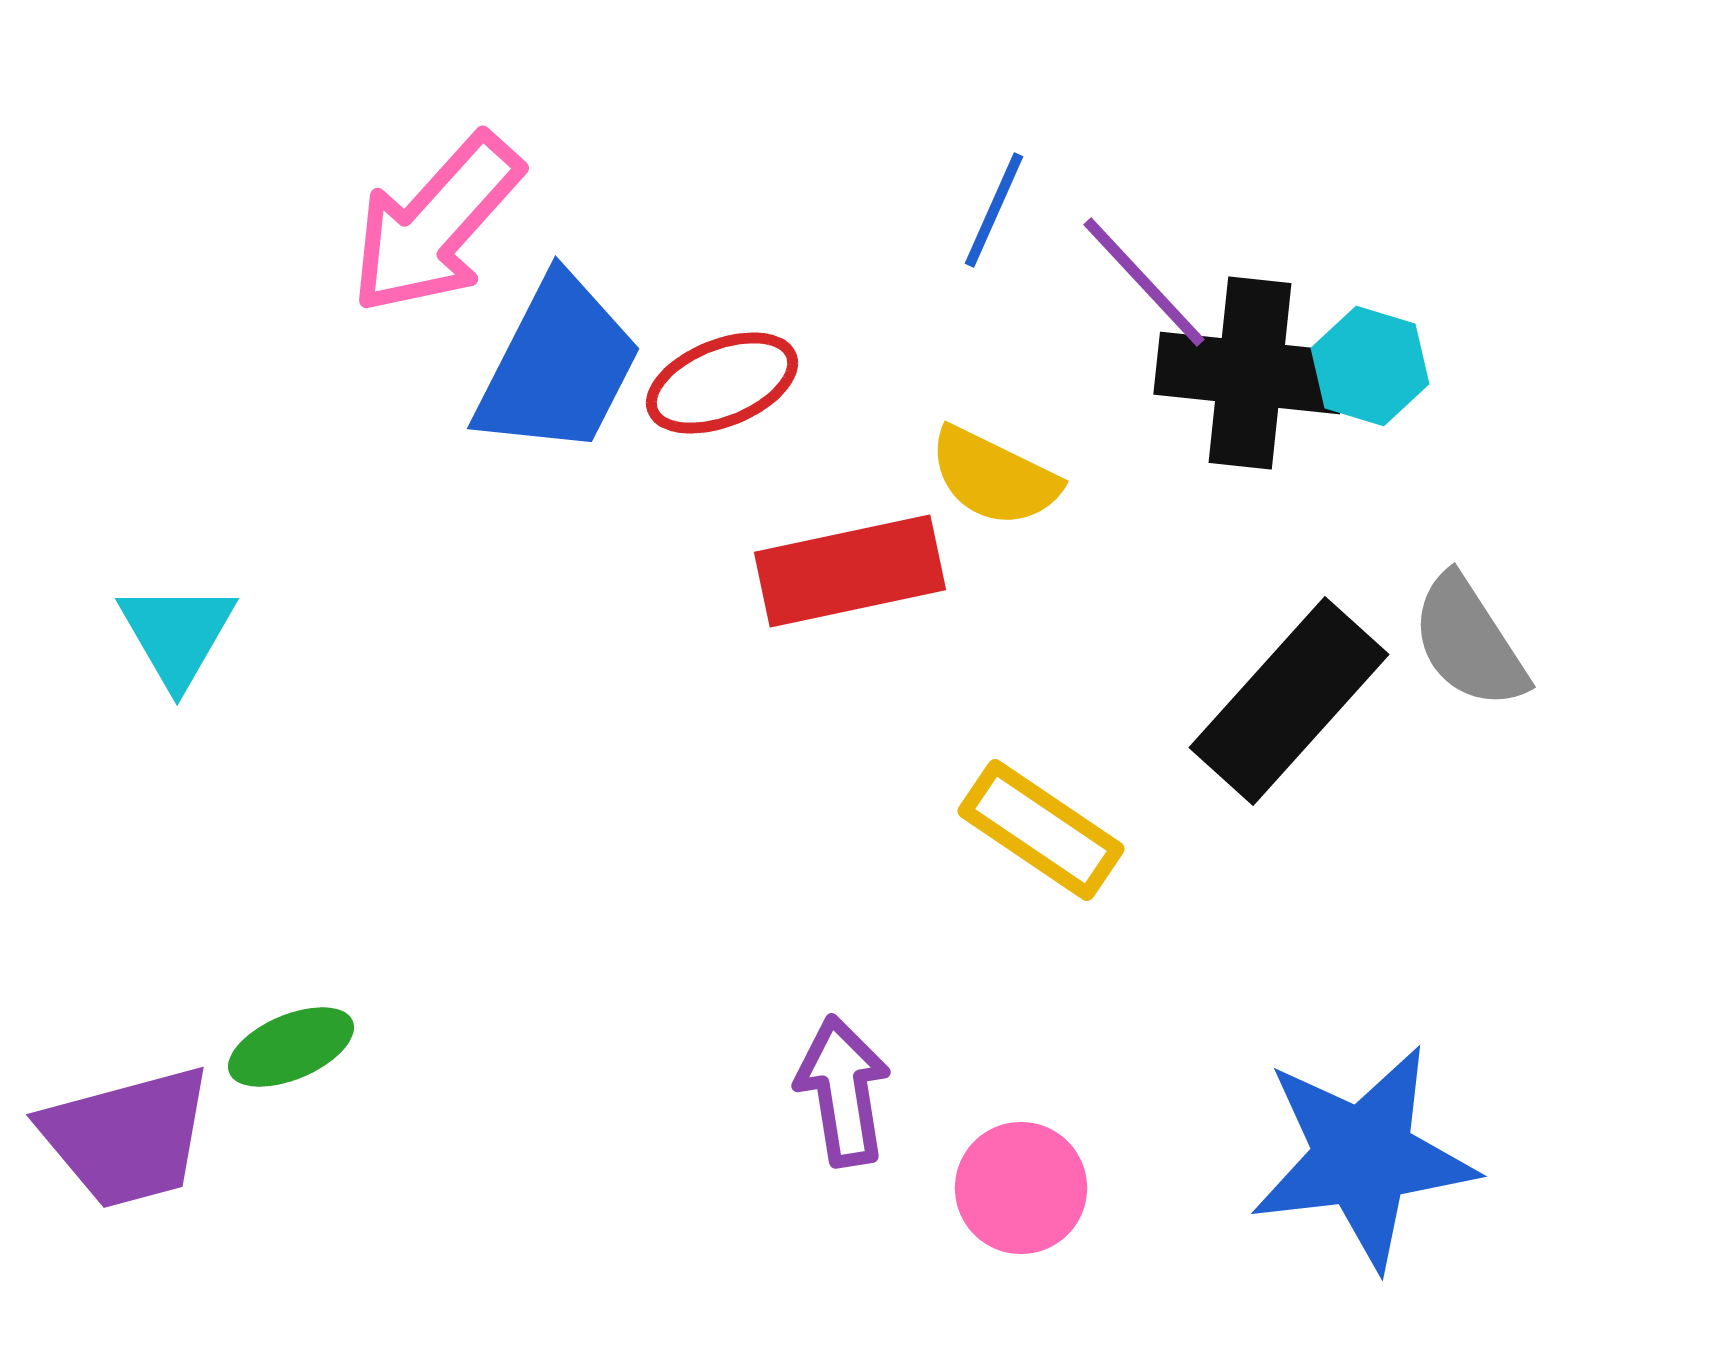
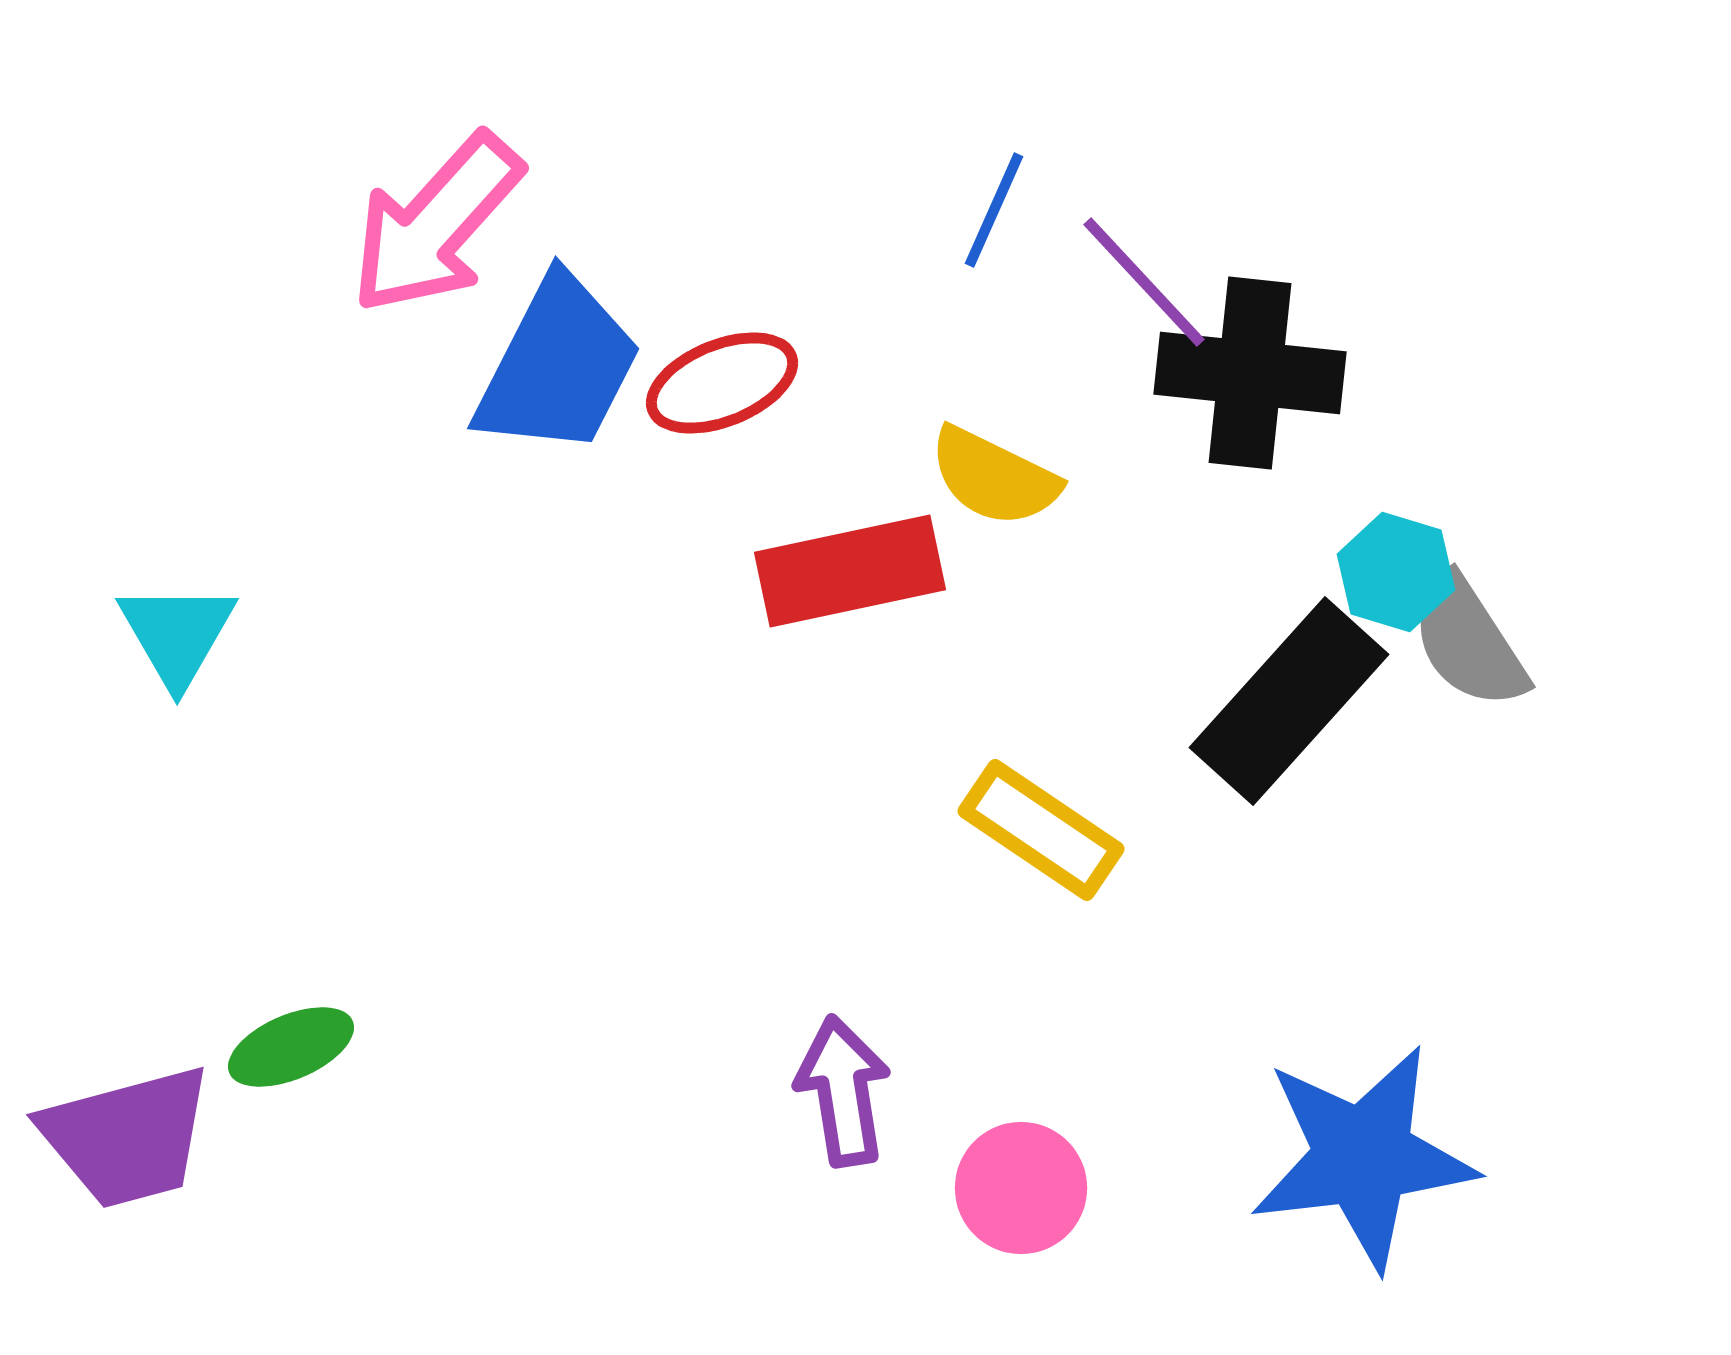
cyan hexagon: moved 26 px right, 206 px down
